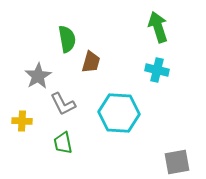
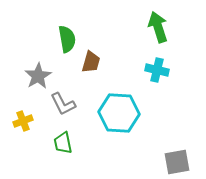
yellow cross: moved 1 px right; rotated 24 degrees counterclockwise
